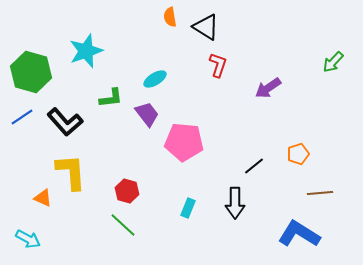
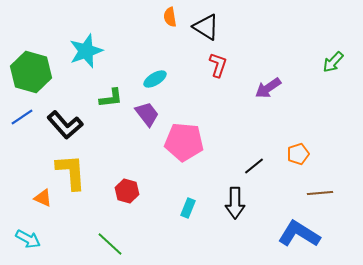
black L-shape: moved 3 px down
green line: moved 13 px left, 19 px down
